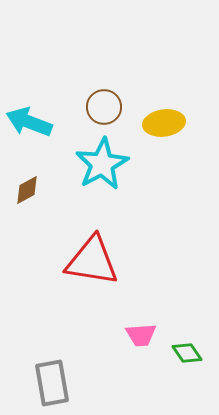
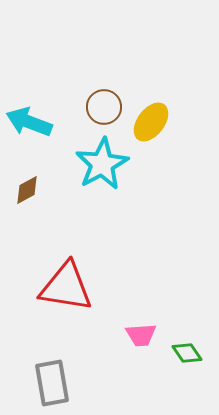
yellow ellipse: moved 13 px left, 1 px up; rotated 45 degrees counterclockwise
red triangle: moved 26 px left, 26 px down
